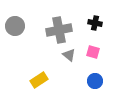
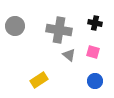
gray cross: rotated 20 degrees clockwise
